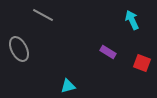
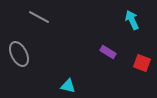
gray line: moved 4 px left, 2 px down
gray ellipse: moved 5 px down
cyan triangle: rotated 28 degrees clockwise
